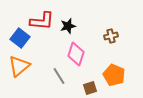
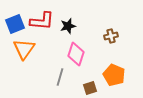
blue square: moved 5 px left, 14 px up; rotated 30 degrees clockwise
orange triangle: moved 5 px right, 17 px up; rotated 15 degrees counterclockwise
gray line: moved 1 px right, 1 px down; rotated 48 degrees clockwise
